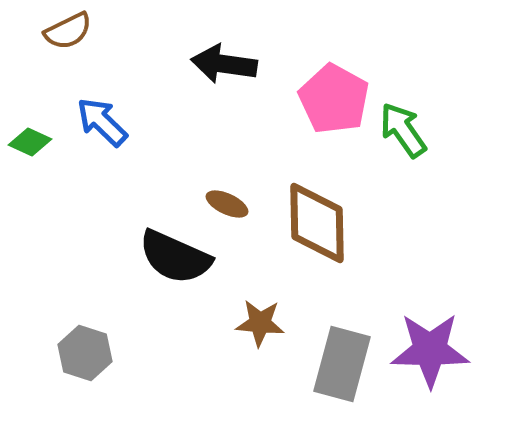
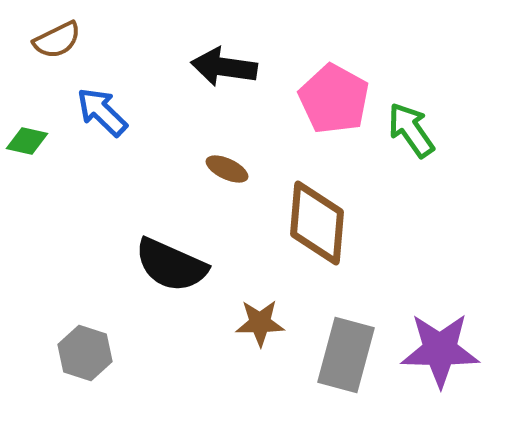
brown semicircle: moved 11 px left, 9 px down
black arrow: moved 3 px down
blue arrow: moved 10 px up
green arrow: moved 8 px right
green diamond: moved 3 px left, 1 px up; rotated 12 degrees counterclockwise
brown ellipse: moved 35 px up
brown diamond: rotated 6 degrees clockwise
black semicircle: moved 4 px left, 8 px down
brown star: rotated 6 degrees counterclockwise
purple star: moved 10 px right
gray rectangle: moved 4 px right, 9 px up
